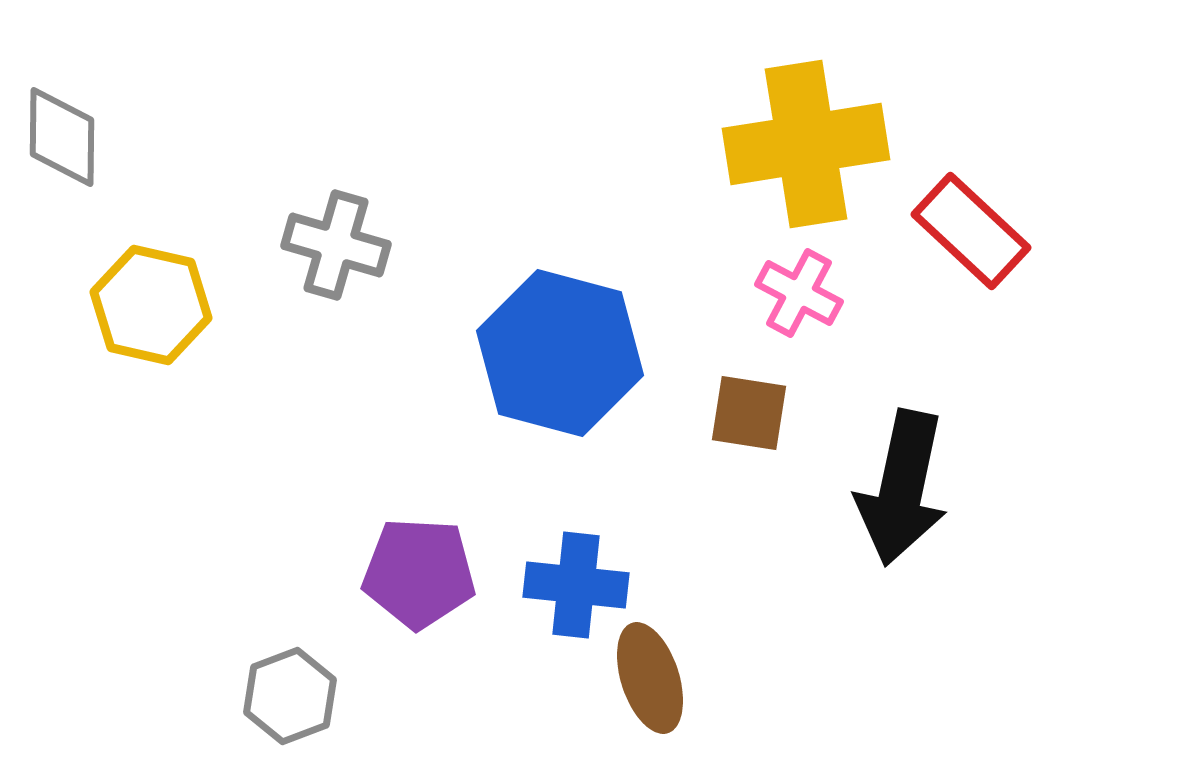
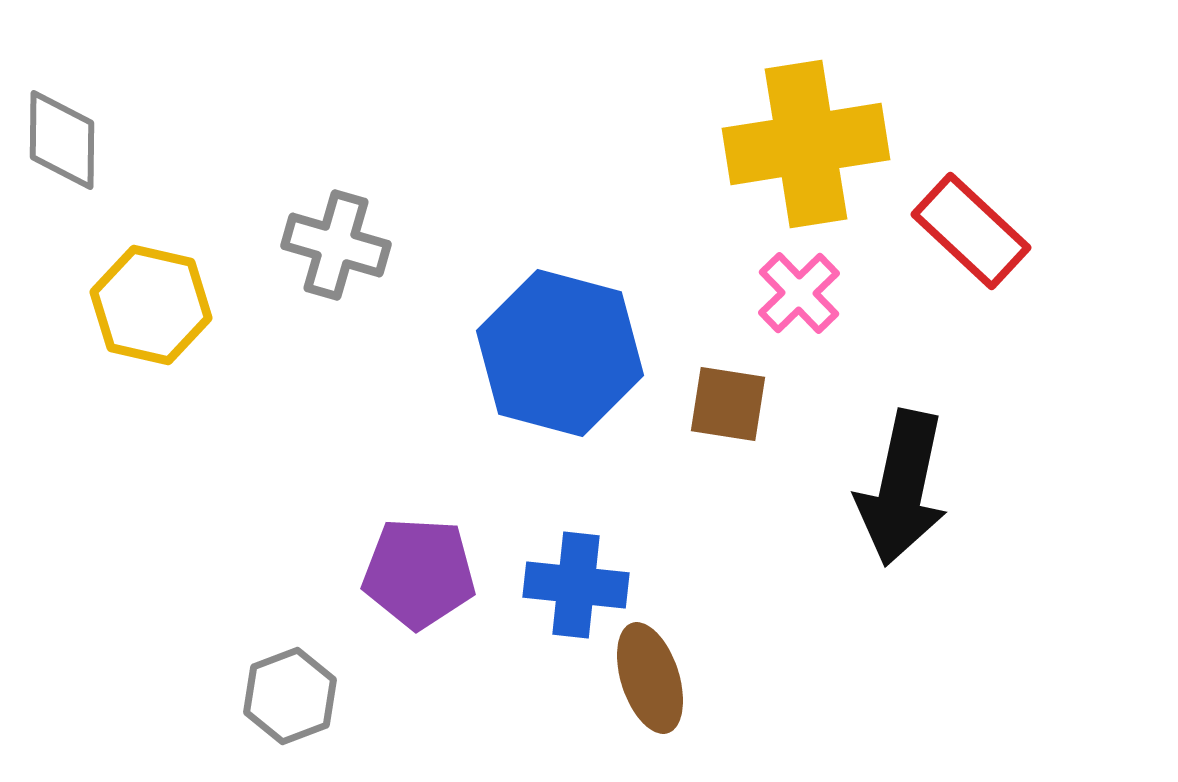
gray diamond: moved 3 px down
pink cross: rotated 18 degrees clockwise
brown square: moved 21 px left, 9 px up
